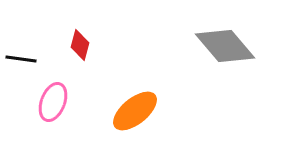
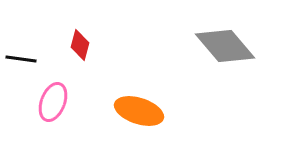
orange ellipse: moved 4 px right; rotated 57 degrees clockwise
